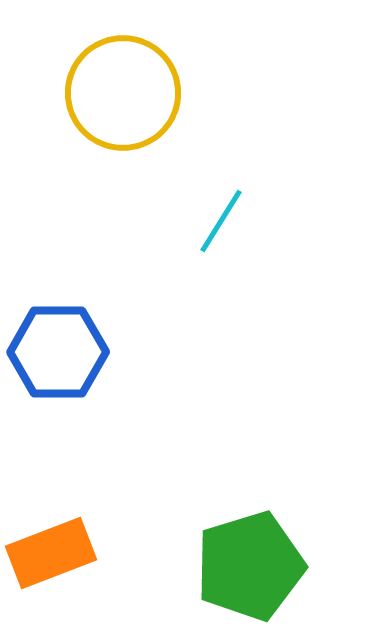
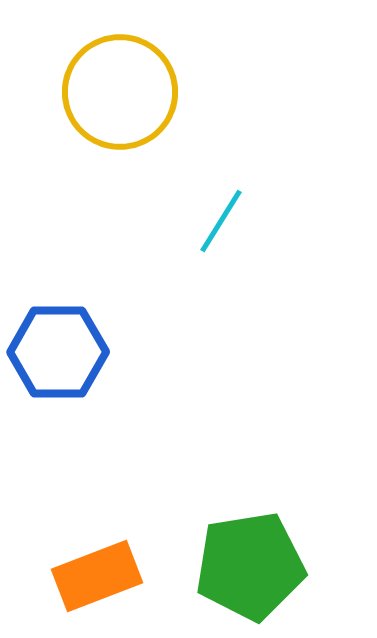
yellow circle: moved 3 px left, 1 px up
orange rectangle: moved 46 px right, 23 px down
green pentagon: rotated 8 degrees clockwise
